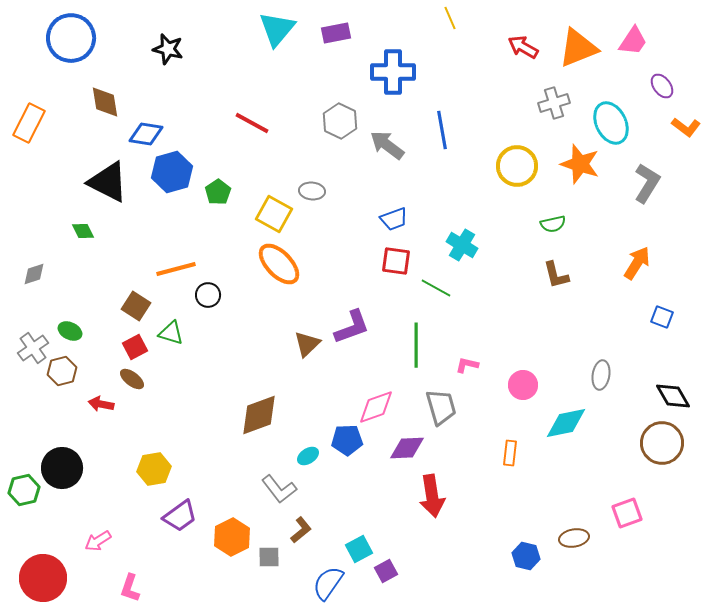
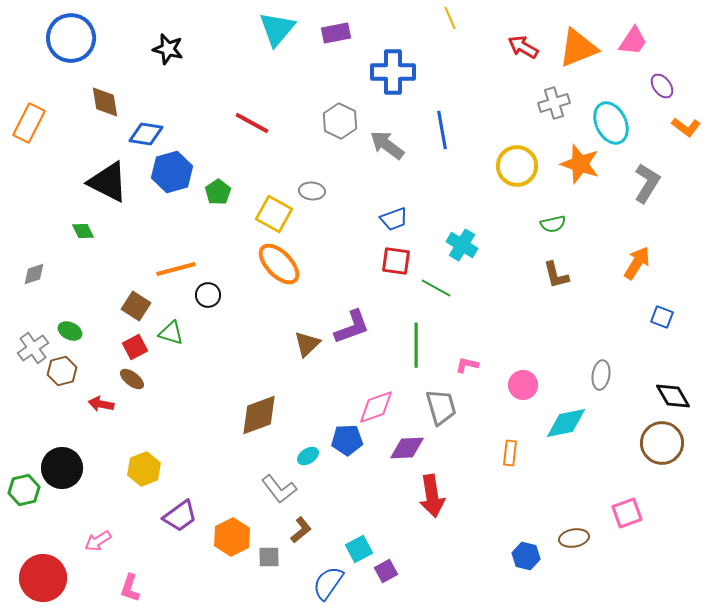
yellow hexagon at (154, 469): moved 10 px left; rotated 12 degrees counterclockwise
